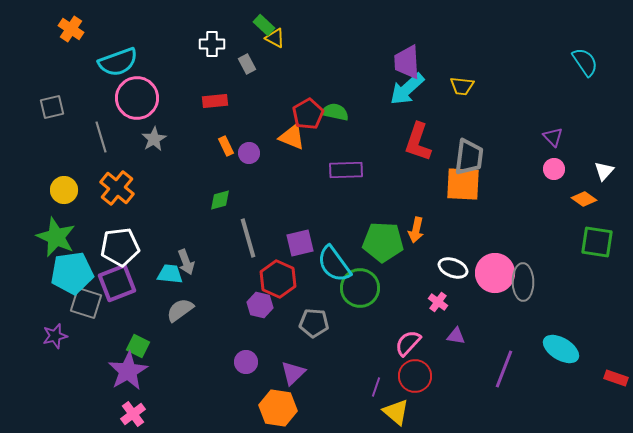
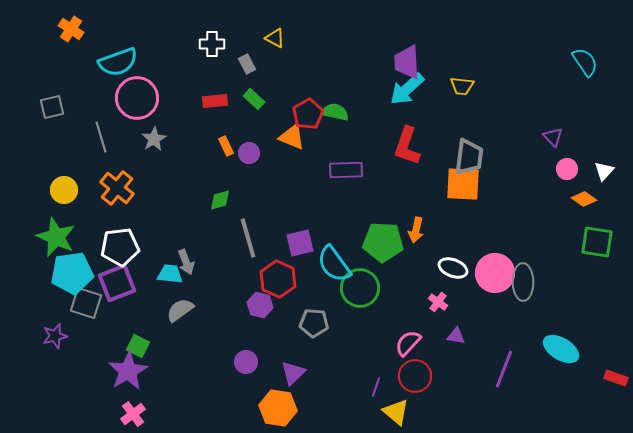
green rectangle at (264, 25): moved 10 px left, 74 px down
red L-shape at (418, 142): moved 11 px left, 4 px down
pink circle at (554, 169): moved 13 px right
